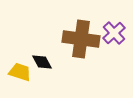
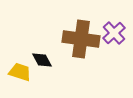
black diamond: moved 2 px up
